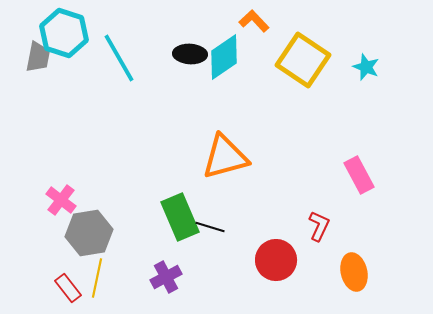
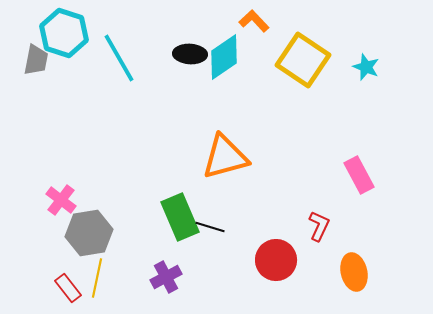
gray trapezoid: moved 2 px left, 3 px down
